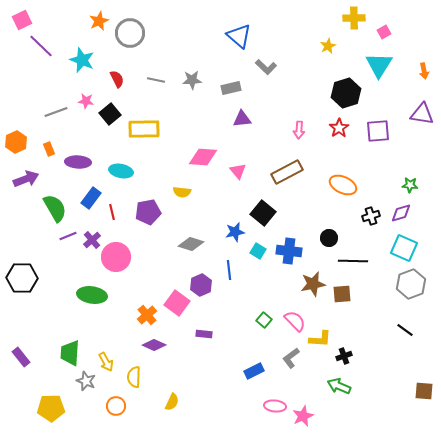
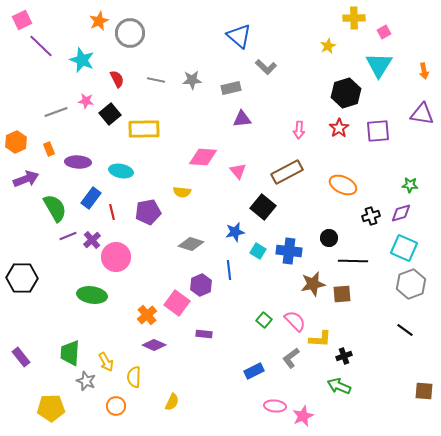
black square at (263, 213): moved 6 px up
